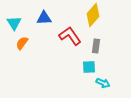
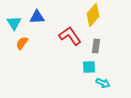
blue triangle: moved 7 px left, 1 px up
